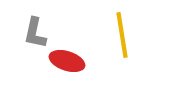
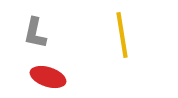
red ellipse: moved 19 px left, 16 px down
